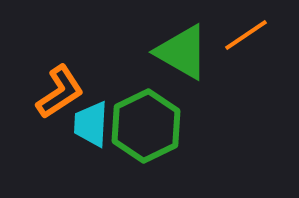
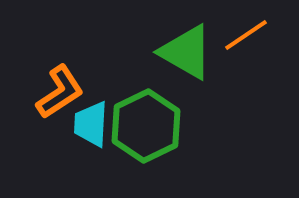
green triangle: moved 4 px right
